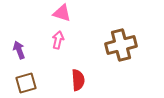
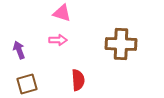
pink arrow: rotated 78 degrees clockwise
brown cross: moved 1 px up; rotated 16 degrees clockwise
brown square: moved 1 px right, 1 px down
